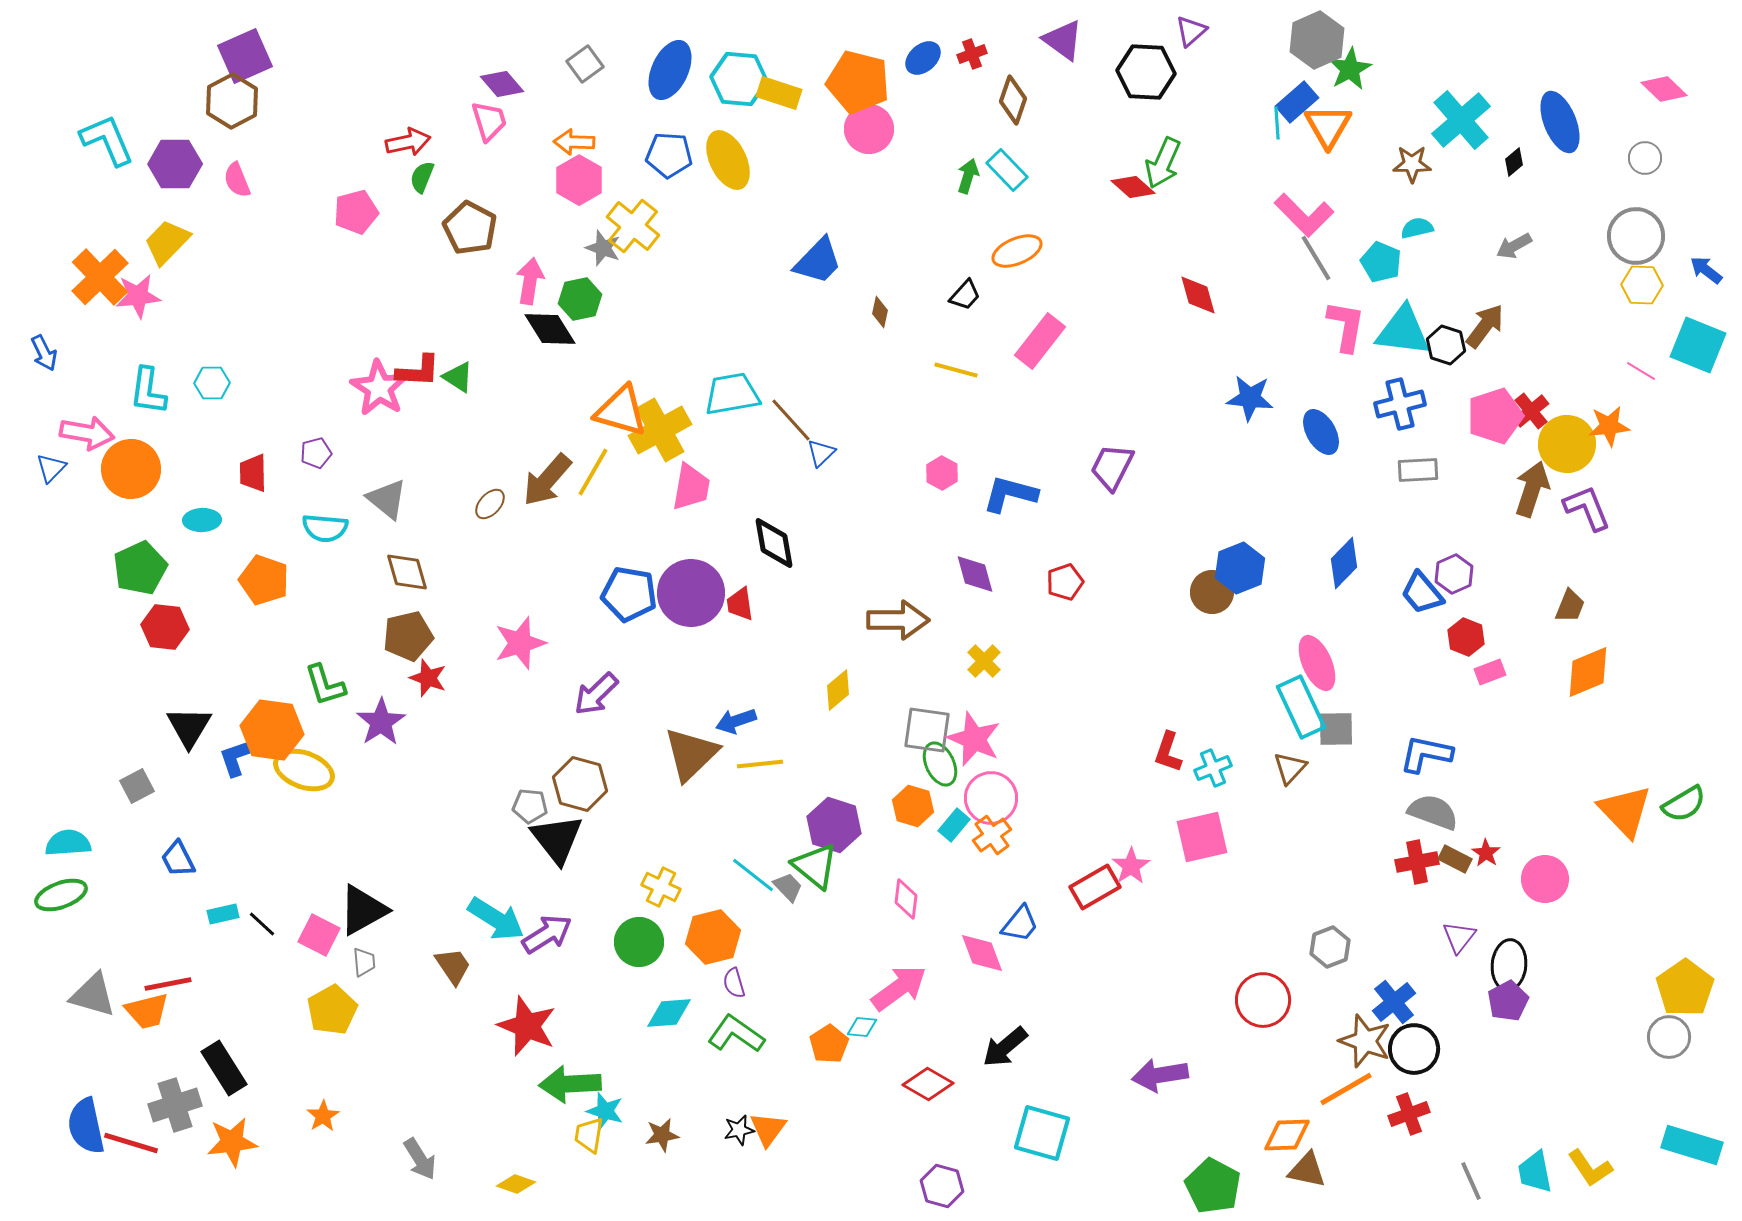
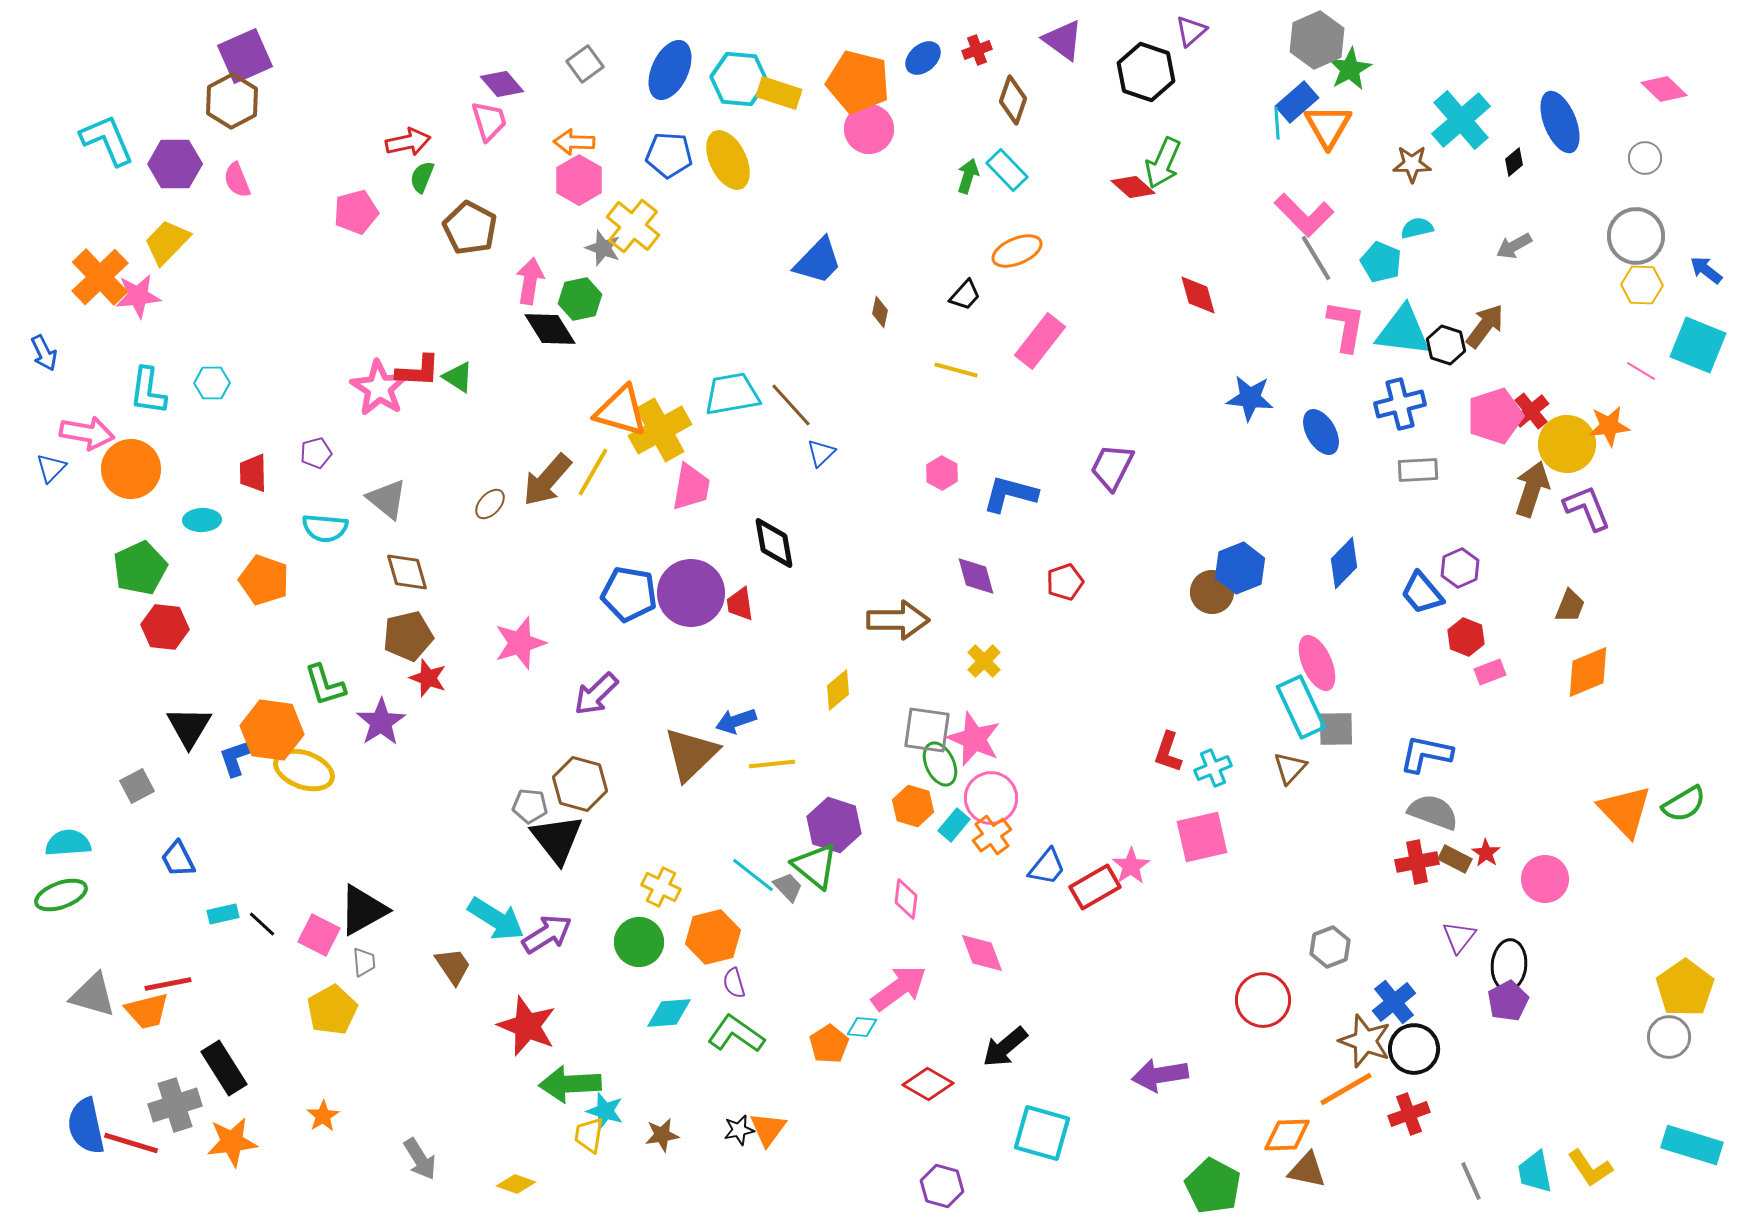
red cross at (972, 54): moved 5 px right, 4 px up
black hexagon at (1146, 72): rotated 16 degrees clockwise
brown line at (791, 420): moved 15 px up
purple diamond at (975, 574): moved 1 px right, 2 px down
purple hexagon at (1454, 574): moved 6 px right, 6 px up
yellow line at (760, 764): moved 12 px right
blue trapezoid at (1020, 924): moved 27 px right, 57 px up
